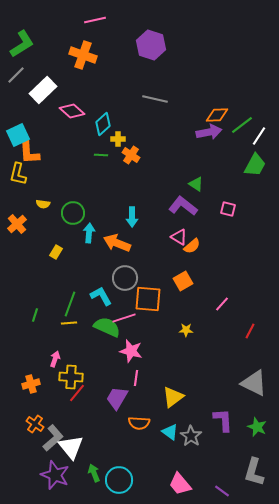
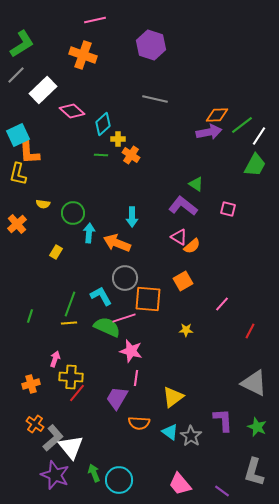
green line at (35, 315): moved 5 px left, 1 px down
